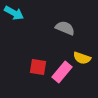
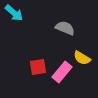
cyan arrow: rotated 12 degrees clockwise
yellow semicircle: rotated 12 degrees clockwise
red square: rotated 18 degrees counterclockwise
